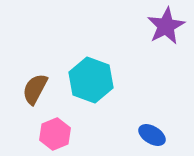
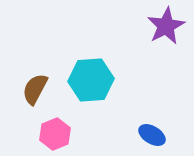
cyan hexagon: rotated 24 degrees counterclockwise
